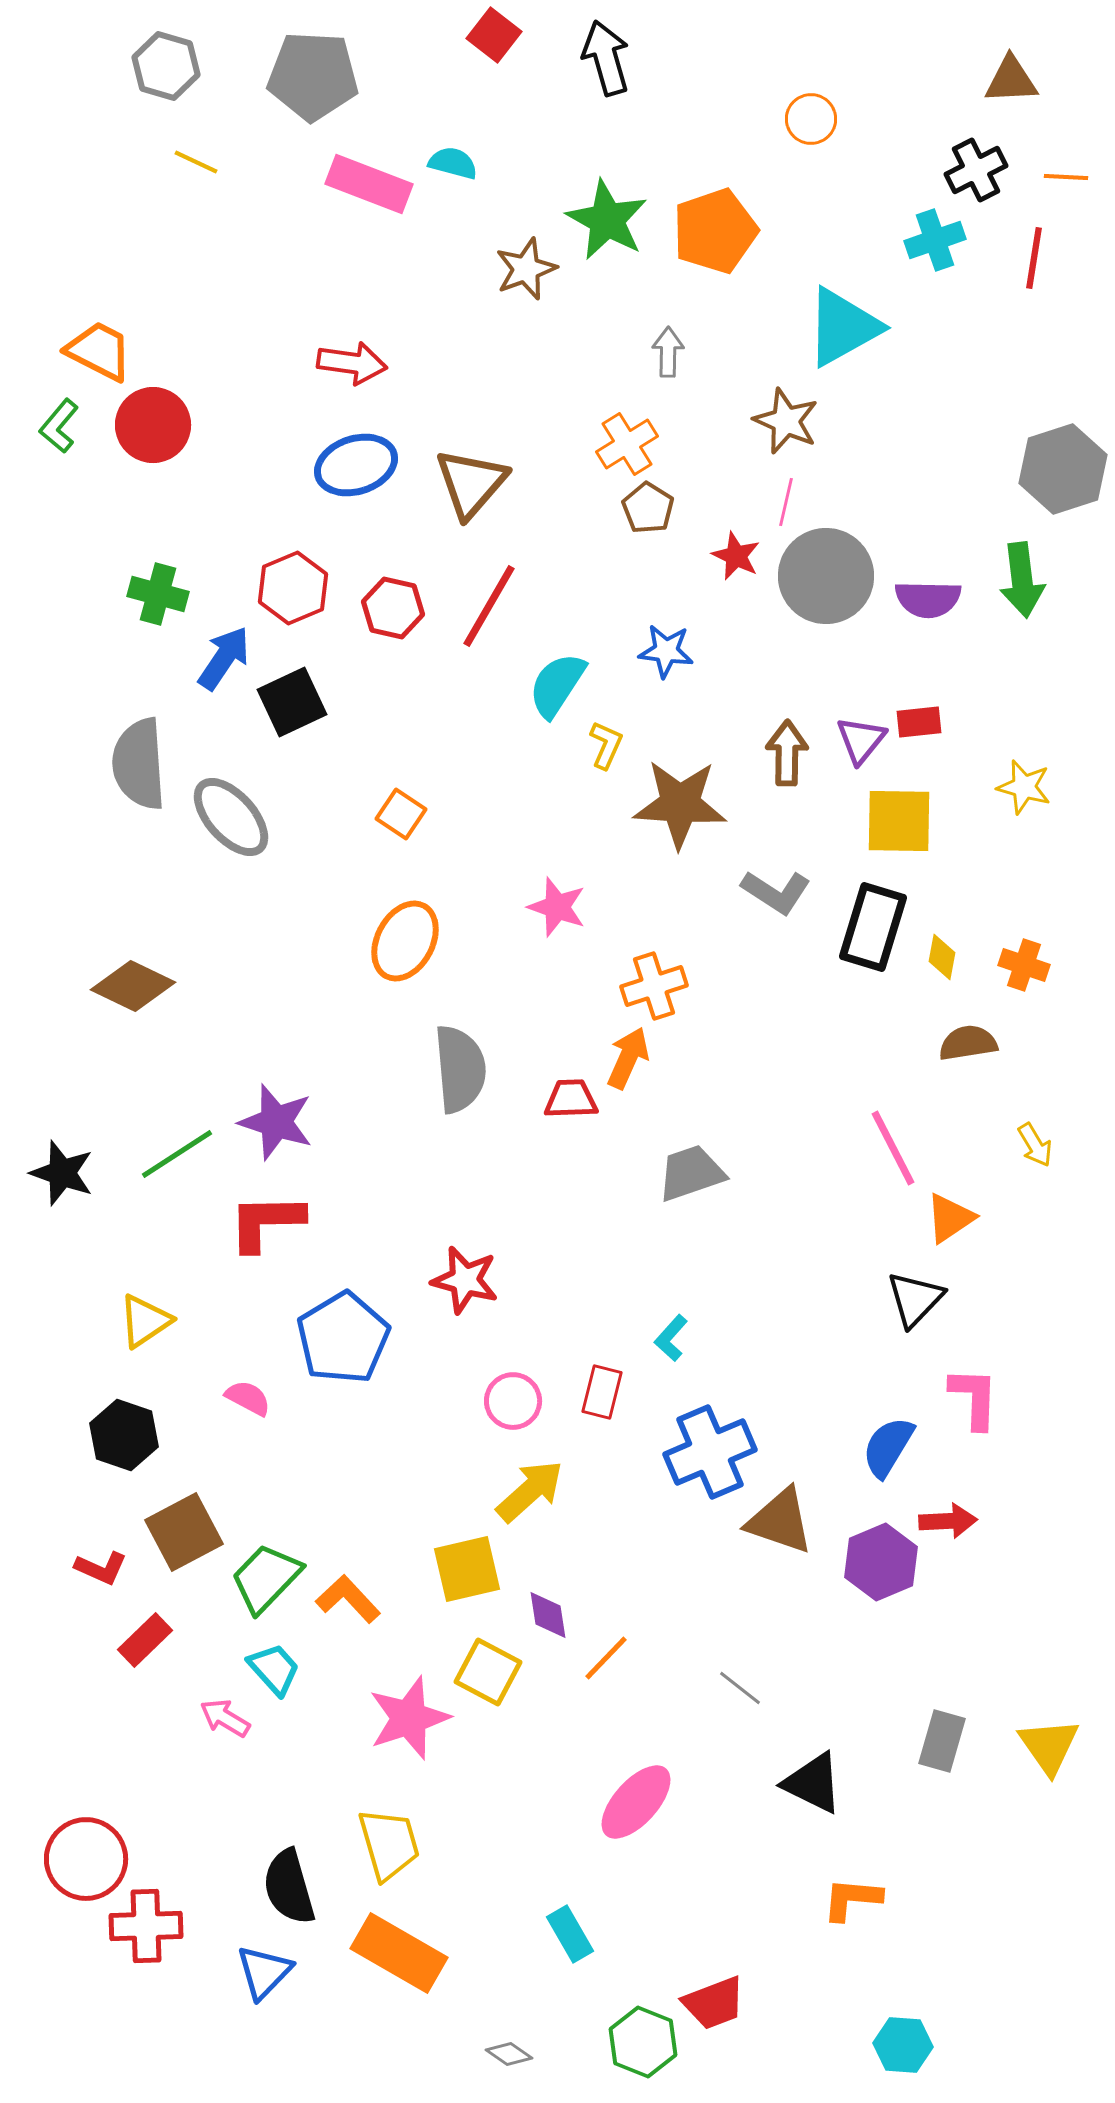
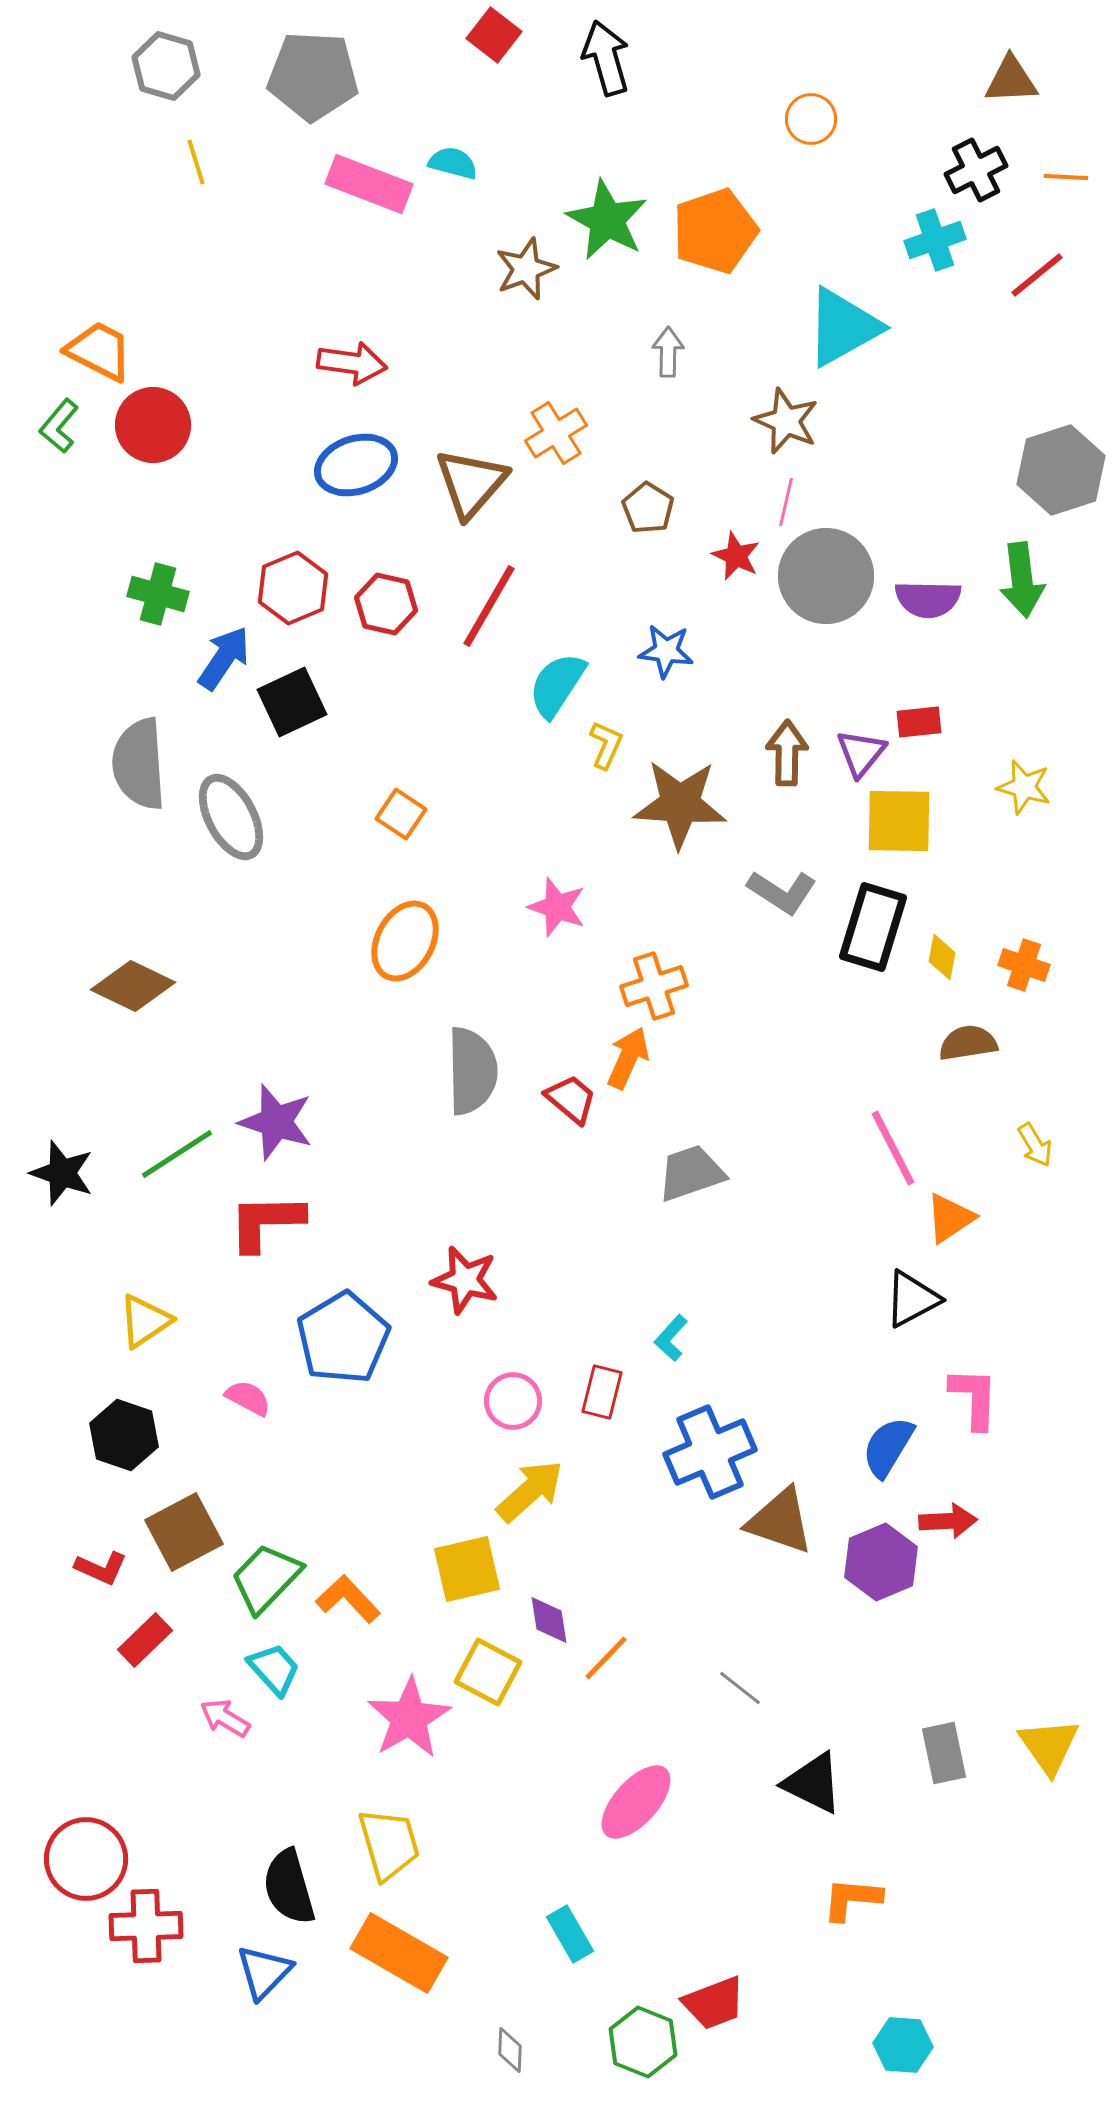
yellow line at (196, 162): rotated 48 degrees clockwise
red line at (1034, 258): moved 3 px right, 17 px down; rotated 42 degrees clockwise
orange cross at (627, 444): moved 71 px left, 11 px up
gray hexagon at (1063, 469): moved 2 px left, 1 px down
red hexagon at (393, 608): moved 7 px left, 4 px up
purple triangle at (861, 740): moved 13 px down
gray ellipse at (231, 817): rotated 14 degrees clockwise
gray L-shape at (776, 892): moved 6 px right
gray semicircle at (460, 1069): moved 12 px right, 2 px down; rotated 4 degrees clockwise
red trapezoid at (571, 1099): rotated 42 degrees clockwise
black triangle at (915, 1299): moved 3 px left; rotated 18 degrees clockwise
purple diamond at (548, 1615): moved 1 px right, 5 px down
pink star at (409, 1718): rotated 12 degrees counterclockwise
gray rectangle at (942, 1741): moved 2 px right, 12 px down; rotated 28 degrees counterclockwise
gray diamond at (509, 2054): moved 1 px right, 4 px up; rotated 57 degrees clockwise
